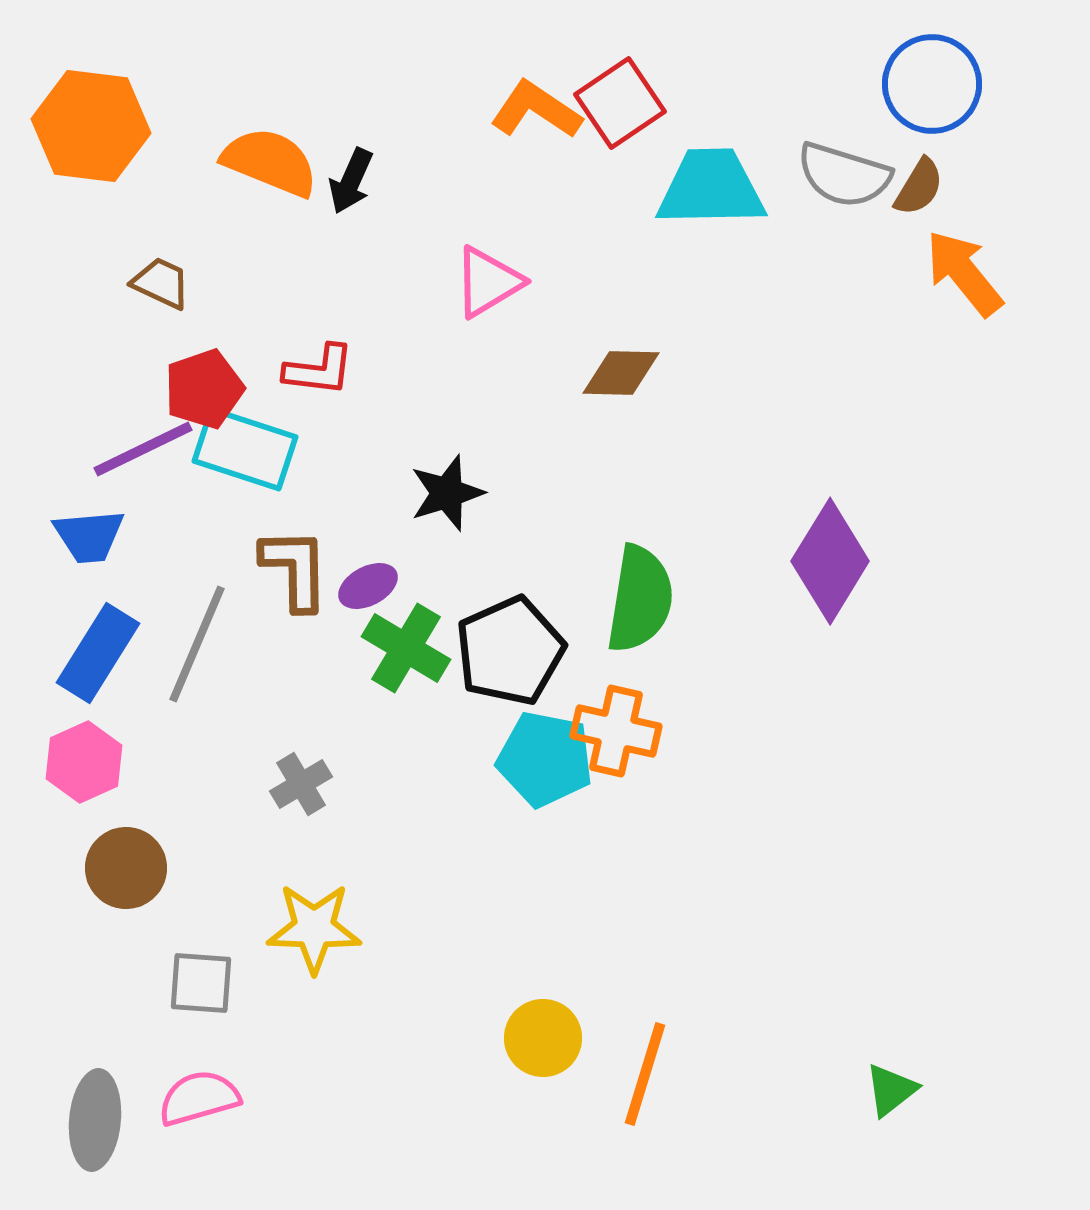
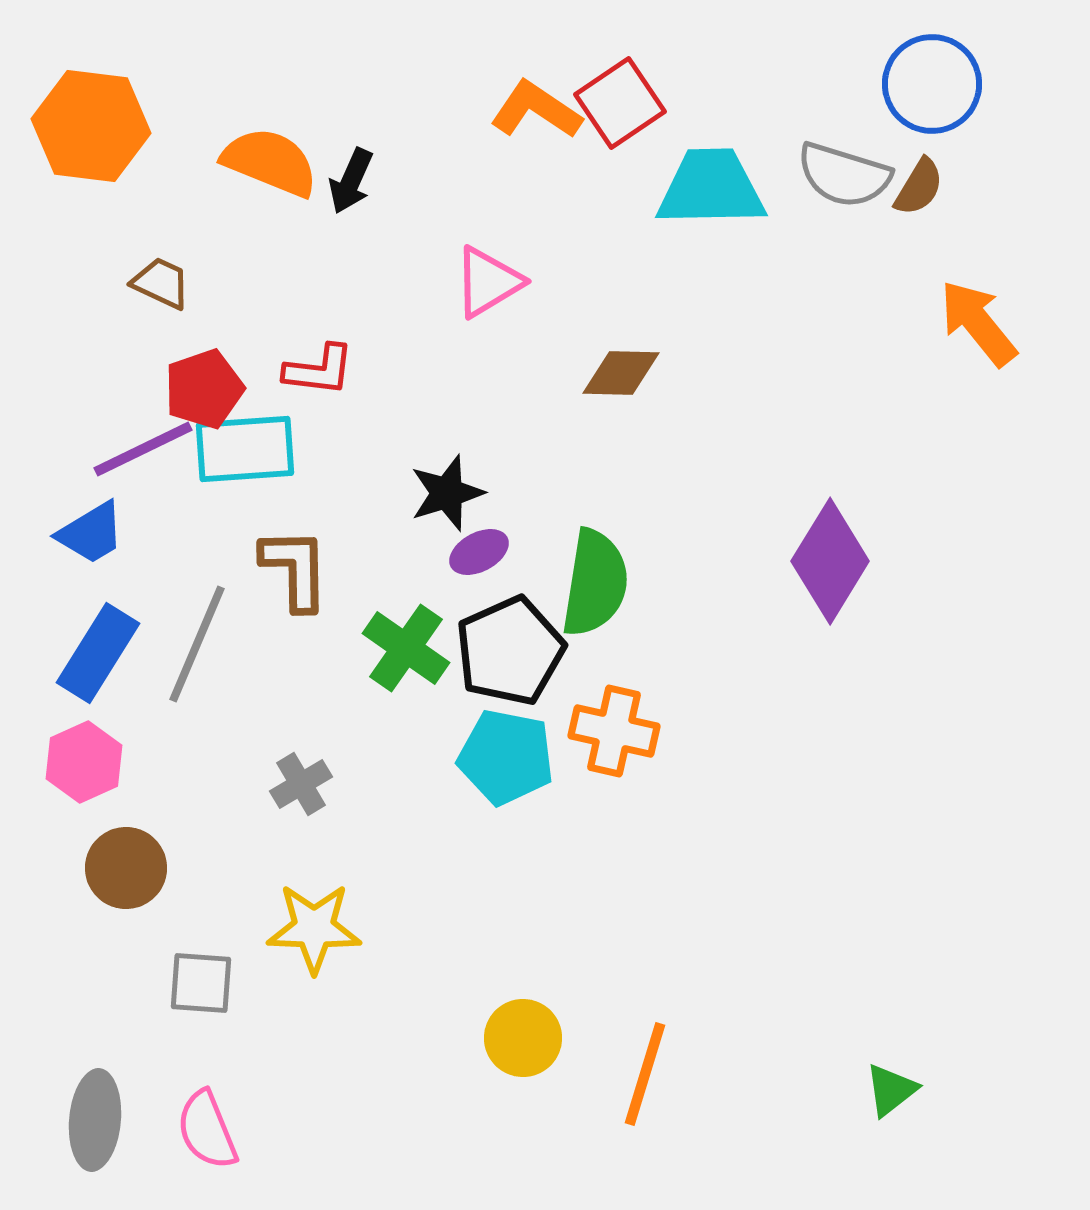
orange arrow: moved 14 px right, 50 px down
cyan rectangle: rotated 22 degrees counterclockwise
blue trapezoid: moved 2 px right, 3 px up; rotated 26 degrees counterclockwise
purple ellipse: moved 111 px right, 34 px up
green semicircle: moved 45 px left, 16 px up
green cross: rotated 4 degrees clockwise
orange cross: moved 2 px left
cyan pentagon: moved 39 px left, 2 px up
yellow circle: moved 20 px left
pink semicircle: moved 8 px right, 32 px down; rotated 96 degrees counterclockwise
